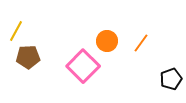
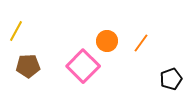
brown pentagon: moved 9 px down
